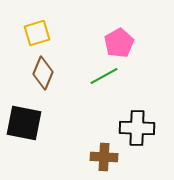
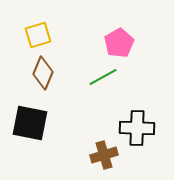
yellow square: moved 1 px right, 2 px down
green line: moved 1 px left, 1 px down
black square: moved 6 px right
brown cross: moved 2 px up; rotated 20 degrees counterclockwise
